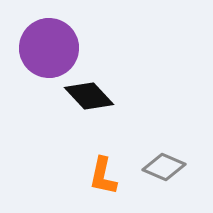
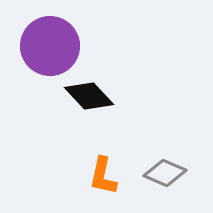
purple circle: moved 1 px right, 2 px up
gray diamond: moved 1 px right, 6 px down
